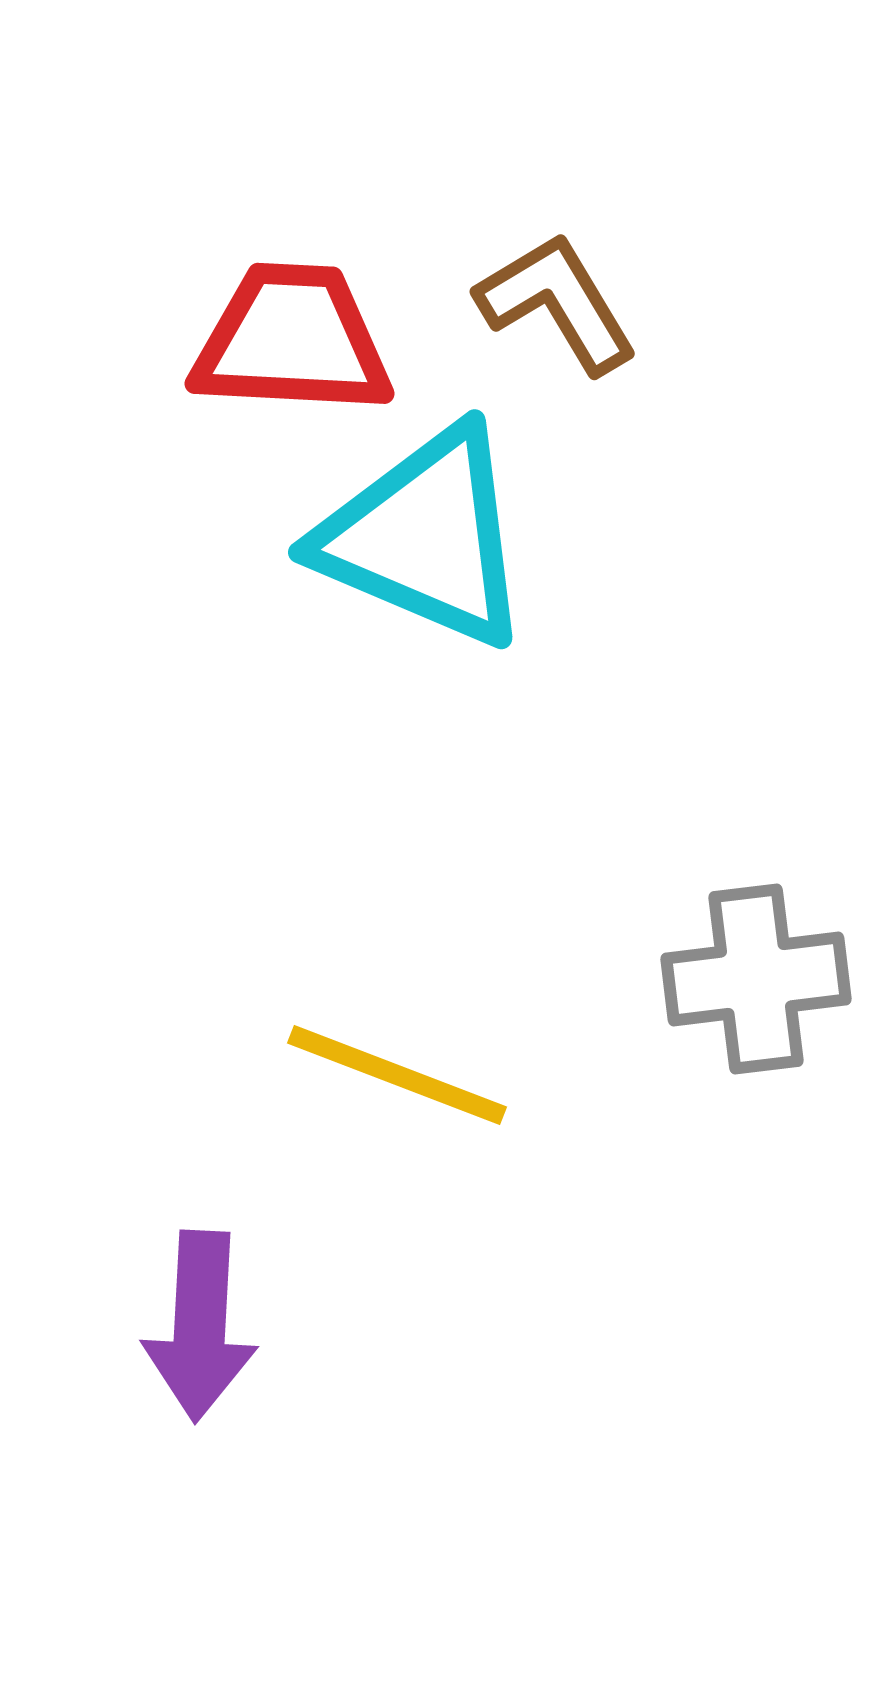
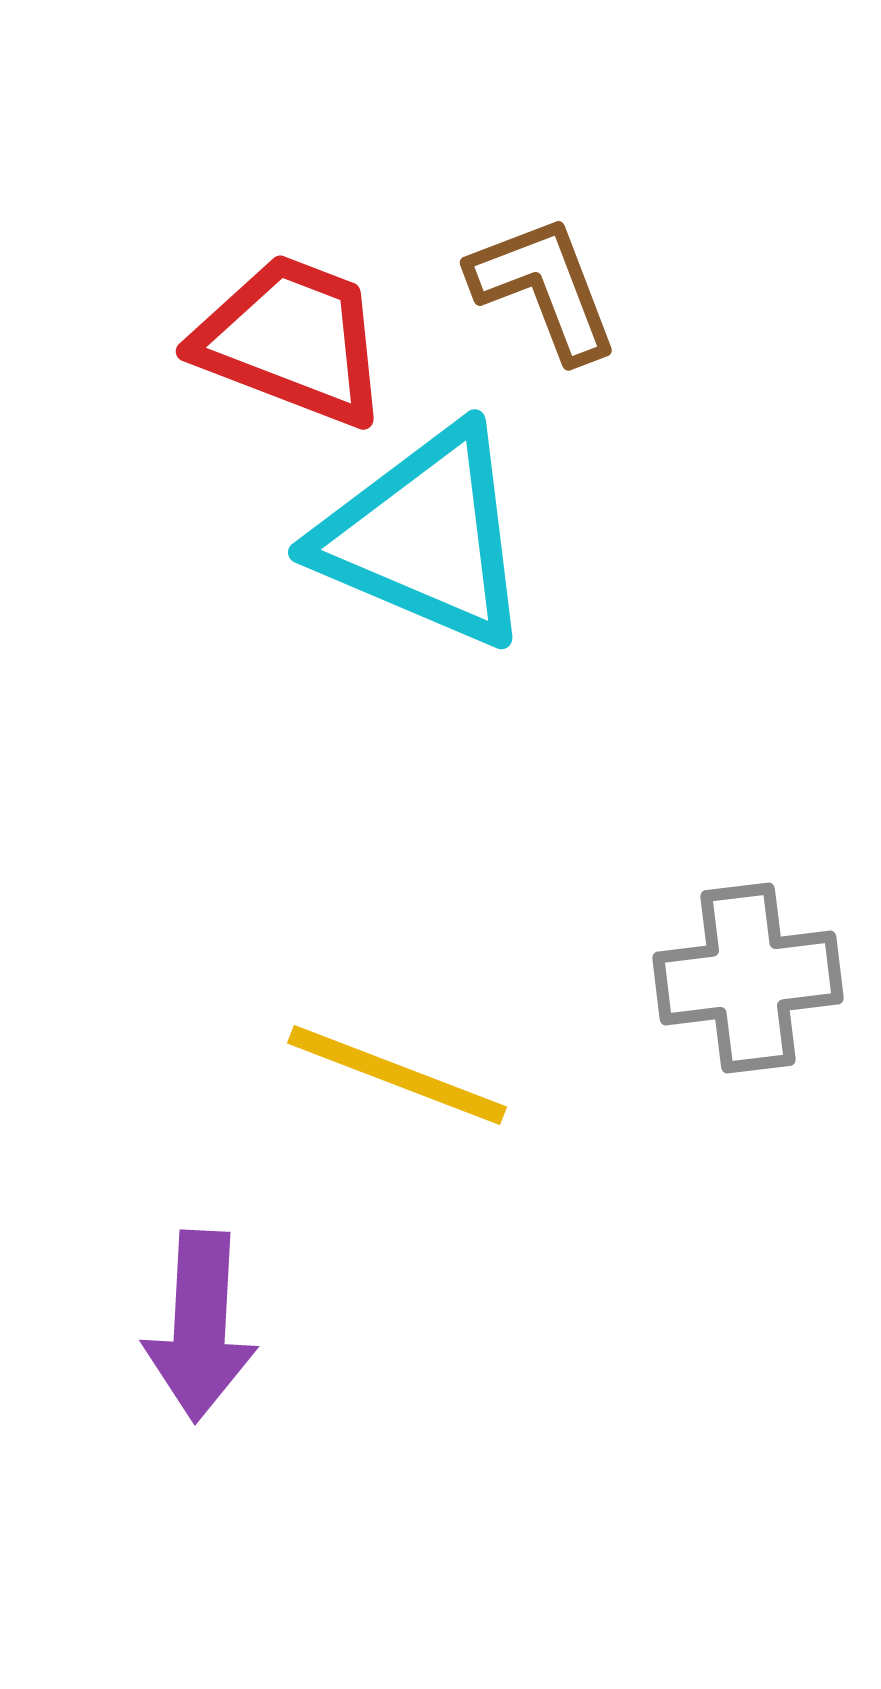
brown L-shape: moved 13 px left, 15 px up; rotated 10 degrees clockwise
red trapezoid: rotated 18 degrees clockwise
gray cross: moved 8 px left, 1 px up
